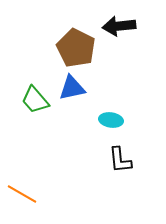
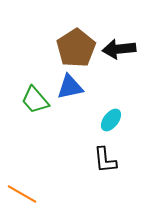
black arrow: moved 23 px down
brown pentagon: rotated 12 degrees clockwise
blue triangle: moved 2 px left, 1 px up
cyan ellipse: rotated 60 degrees counterclockwise
black L-shape: moved 15 px left
